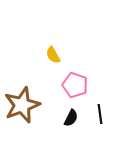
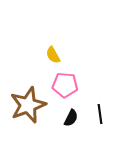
pink pentagon: moved 10 px left; rotated 15 degrees counterclockwise
brown star: moved 6 px right
